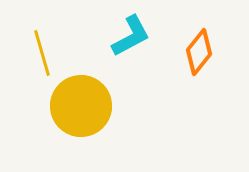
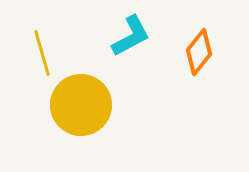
yellow circle: moved 1 px up
